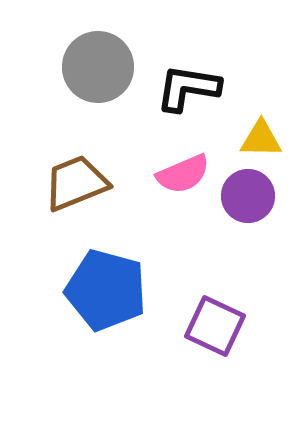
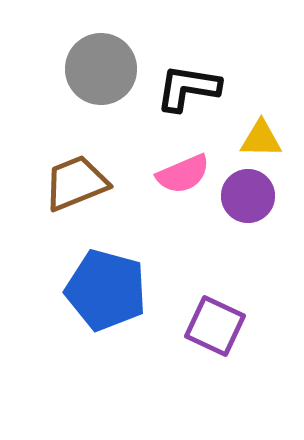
gray circle: moved 3 px right, 2 px down
